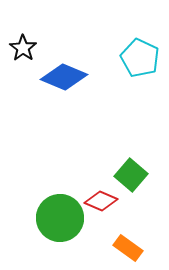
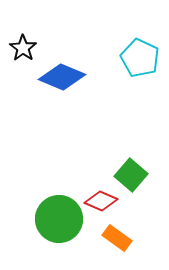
blue diamond: moved 2 px left
green circle: moved 1 px left, 1 px down
orange rectangle: moved 11 px left, 10 px up
